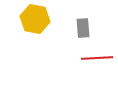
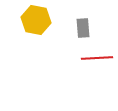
yellow hexagon: moved 1 px right, 1 px down
